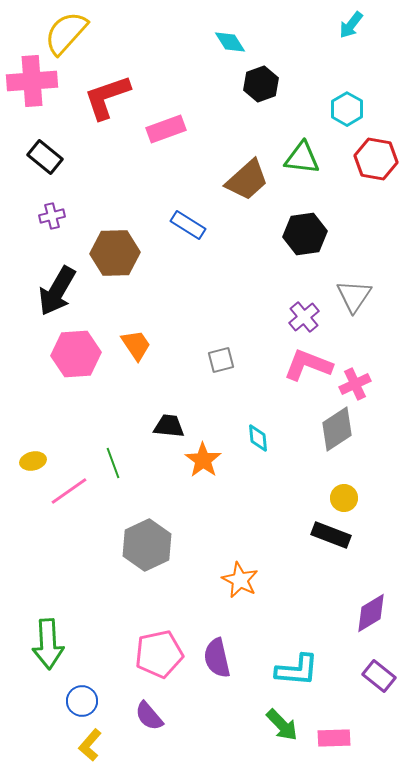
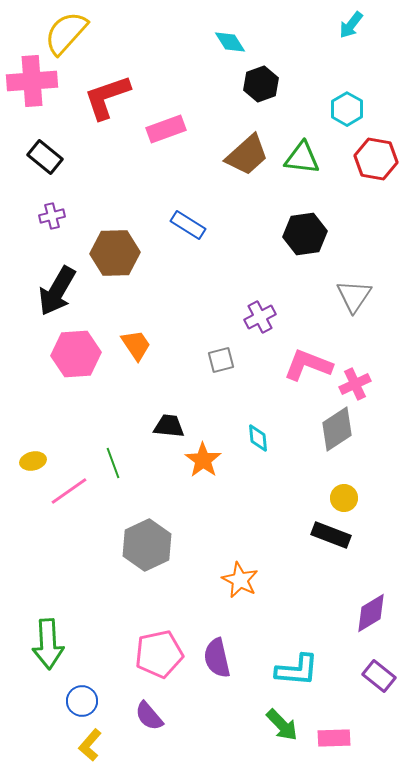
brown trapezoid at (247, 180): moved 25 px up
purple cross at (304, 317): moved 44 px left; rotated 12 degrees clockwise
